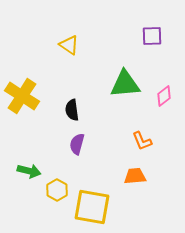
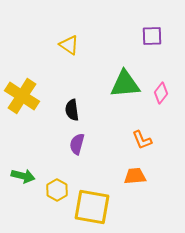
pink diamond: moved 3 px left, 3 px up; rotated 15 degrees counterclockwise
orange L-shape: moved 1 px up
green arrow: moved 6 px left, 5 px down
